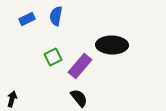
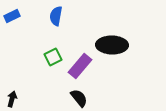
blue rectangle: moved 15 px left, 3 px up
